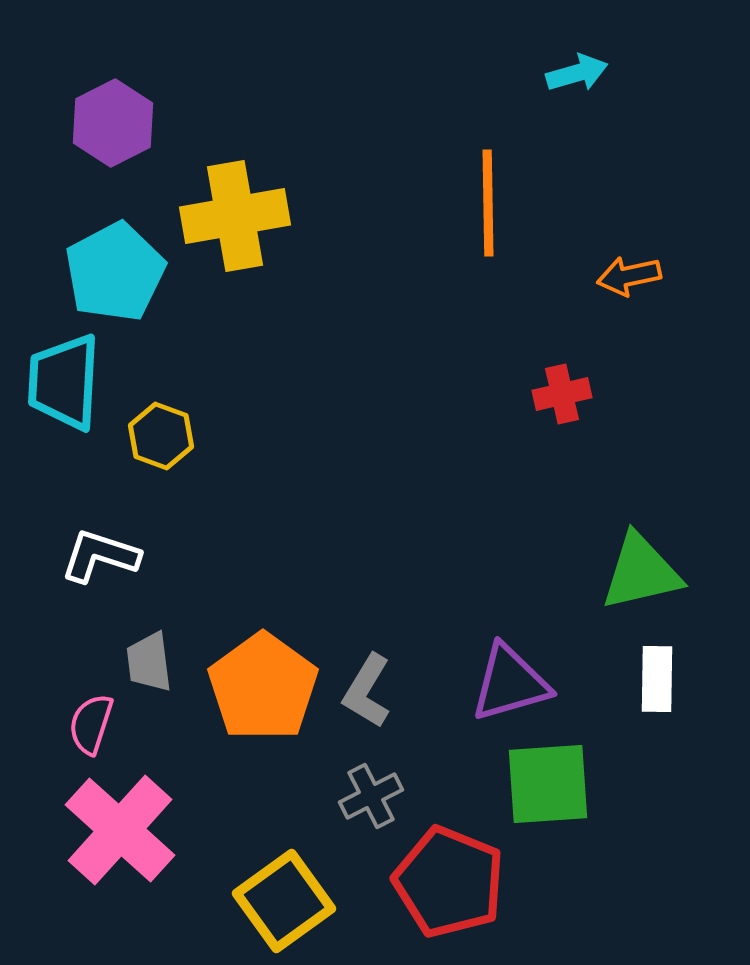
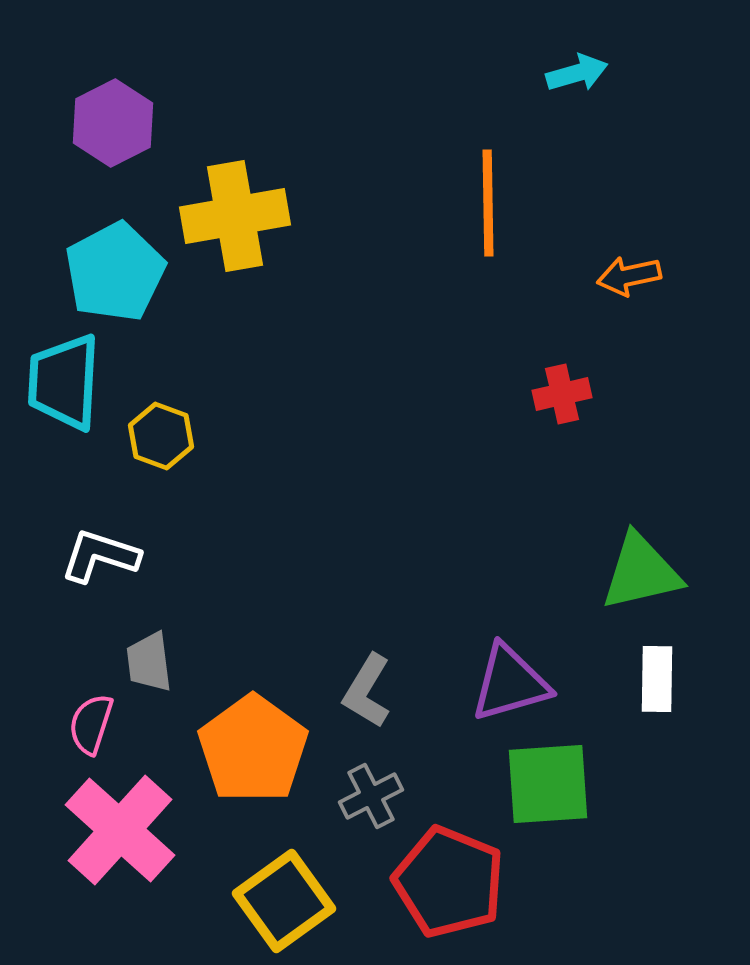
orange pentagon: moved 10 px left, 62 px down
